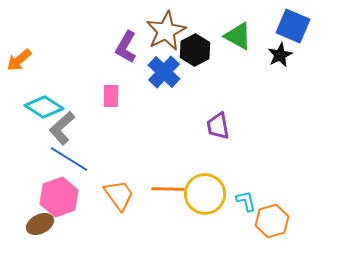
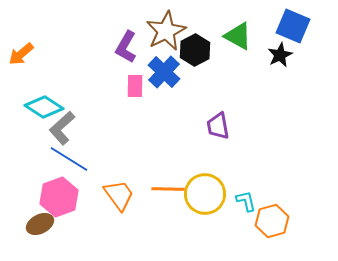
orange arrow: moved 2 px right, 6 px up
pink rectangle: moved 24 px right, 10 px up
